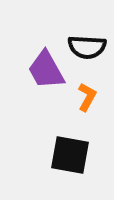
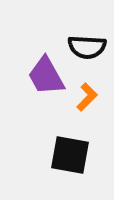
purple trapezoid: moved 6 px down
orange L-shape: rotated 16 degrees clockwise
